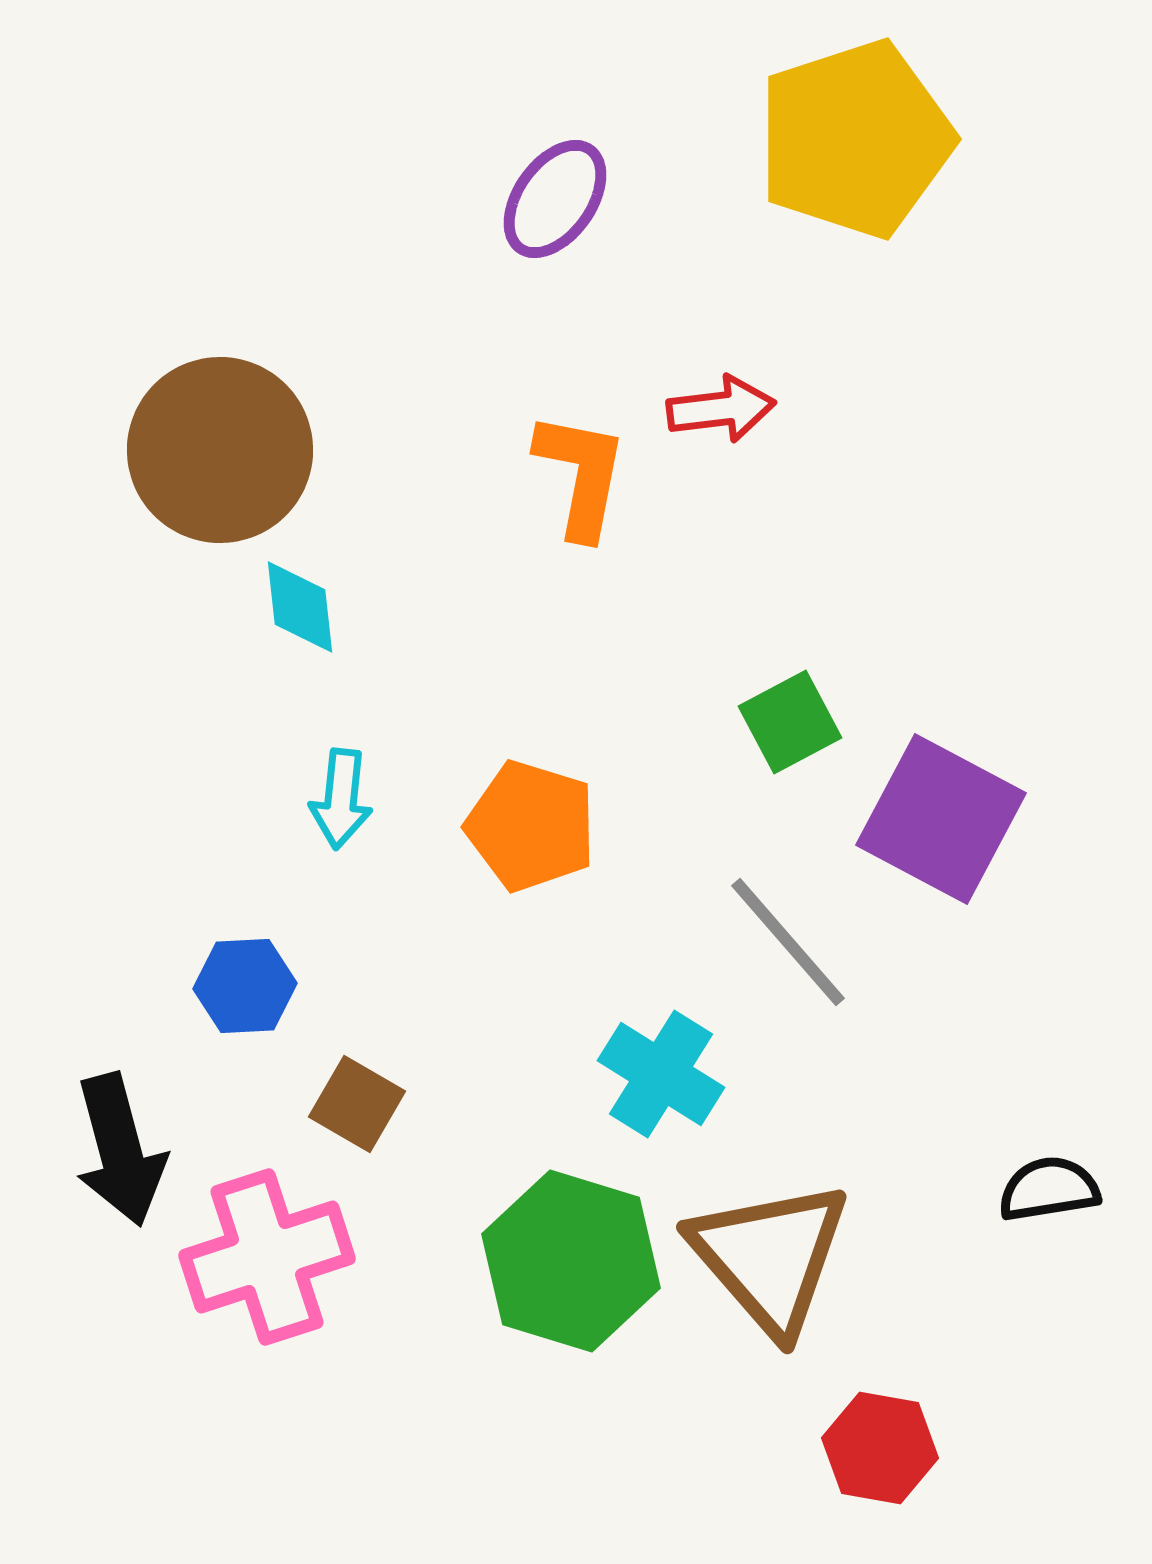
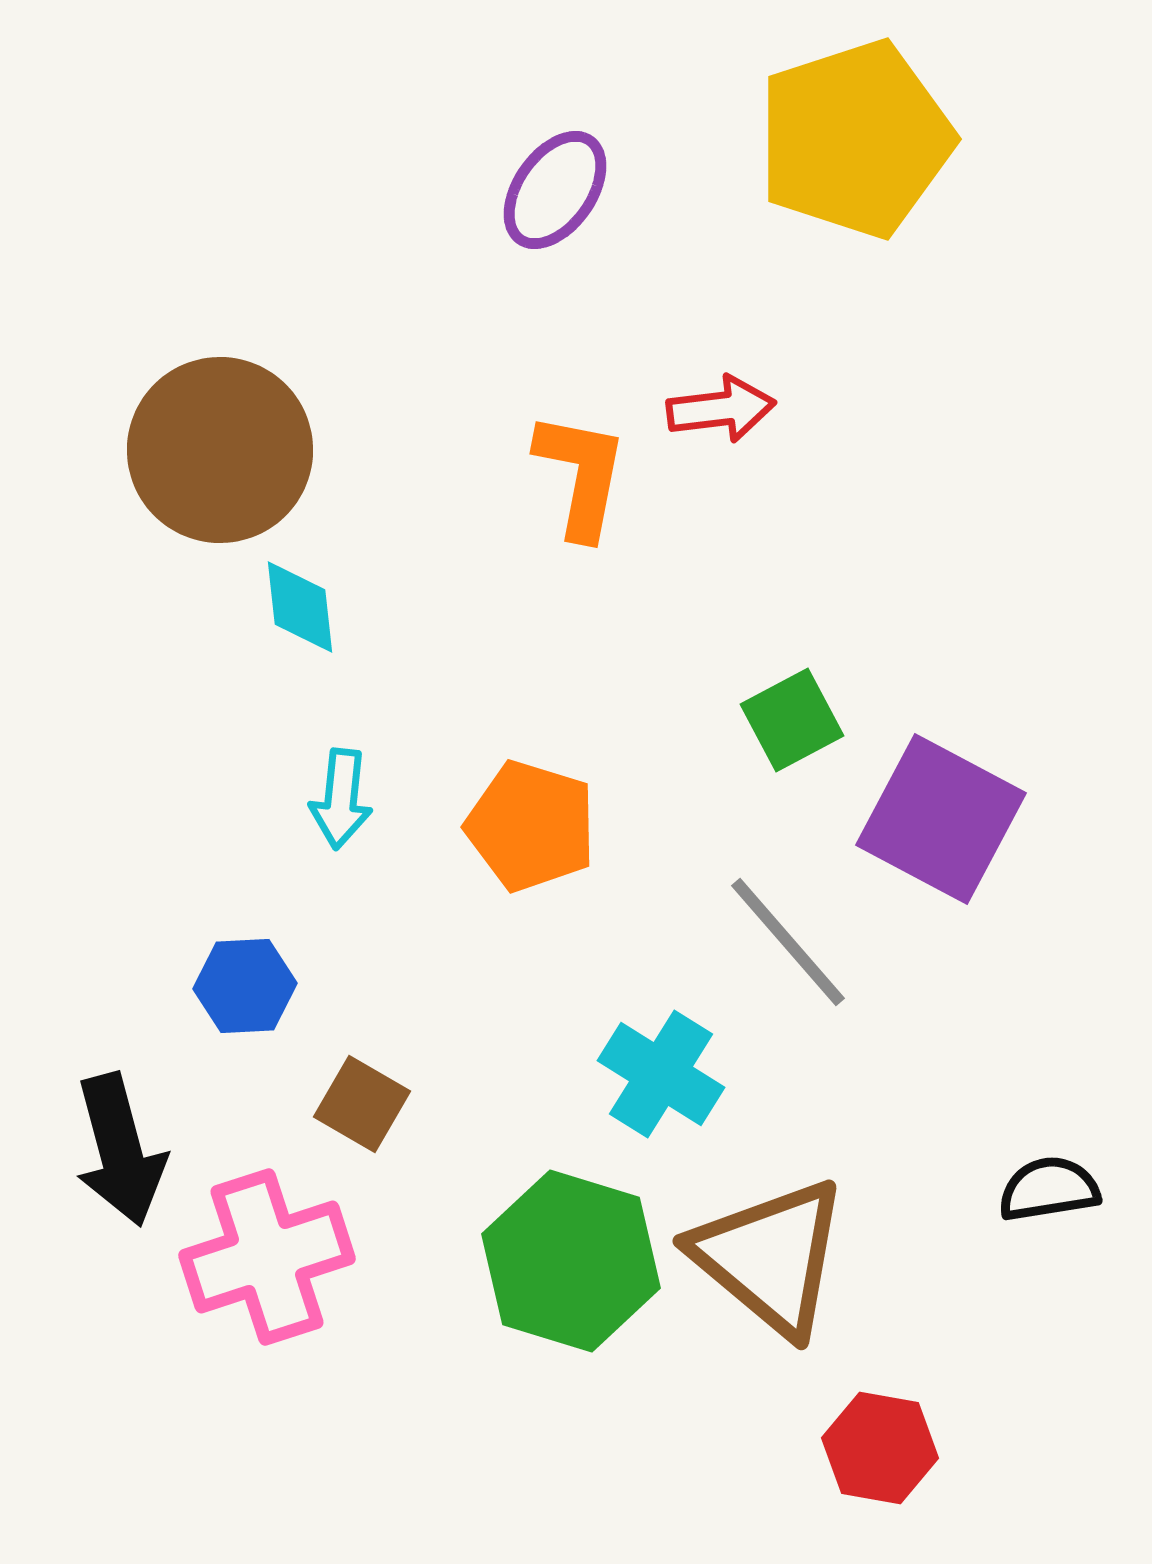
purple ellipse: moved 9 px up
green square: moved 2 px right, 2 px up
brown square: moved 5 px right
brown triangle: rotated 9 degrees counterclockwise
